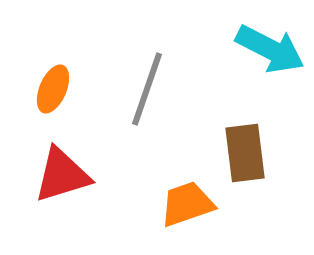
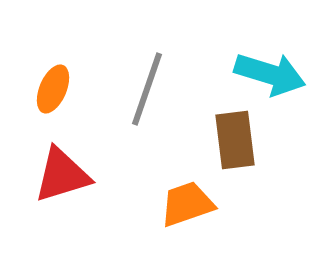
cyan arrow: moved 25 px down; rotated 10 degrees counterclockwise
brown rectangle: moved 10 px left, 13 px up
